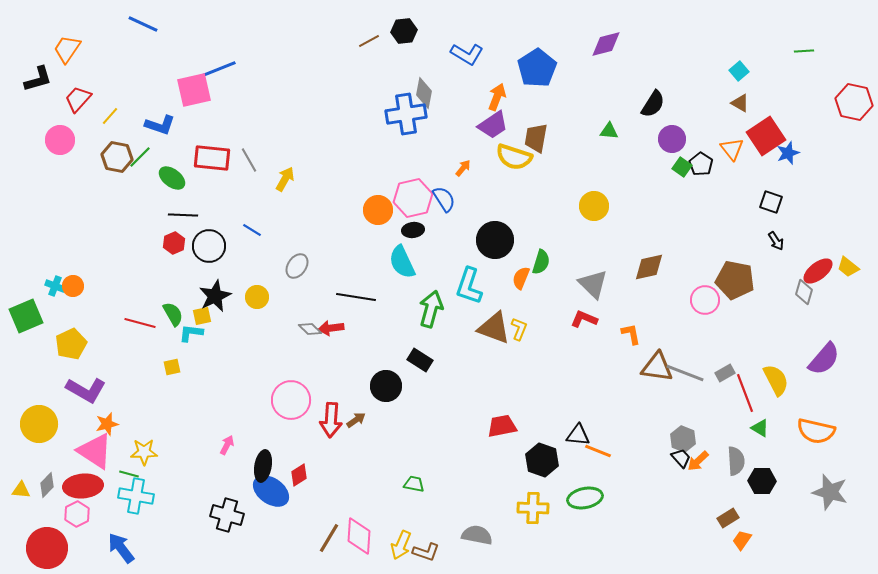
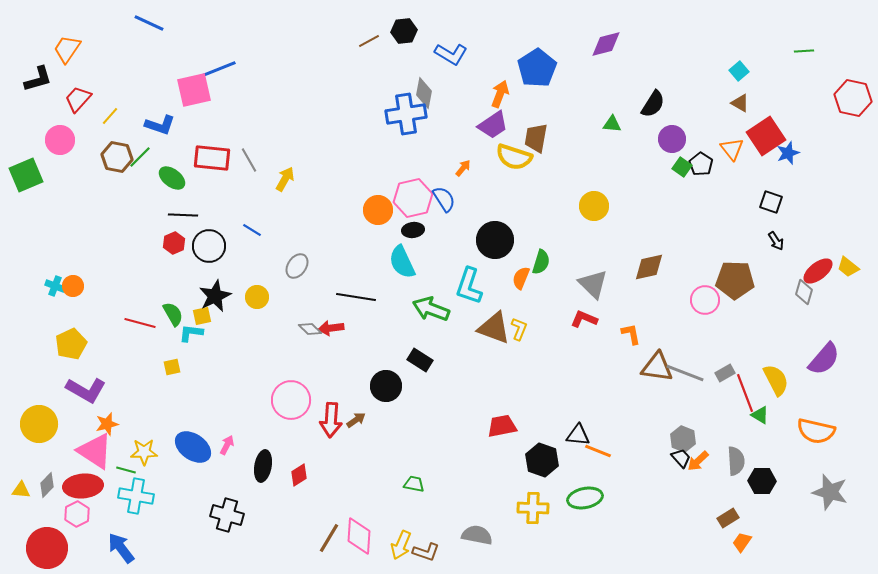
blue line at (143, 24): moved 6 px right, 1 px up
blue L-shape at (467, 54): moved 16 px left
orange arrow at (497, 97): moved 3 px right, 3 px up
red hexagon at (854, 102): moved 1 px left, 4 px up
green triangle at (609, 131): moved 3 px right, 7 px up
brown pentagon at (735, 280): rotated 9 degrees counterclockwise
green arrow at (431, 309): rotated 84 degrees counterclockwise
green square at (26, 316): moved 141 px up
green triangle at (760, 428): moved 13 px up
green line at (129, 474): moved 3 px left, 4 px up
blue ellipse at (271, 491): moved 78 px left, 44 px up
orange trapezoid at (742, 540): moved 2 px down
